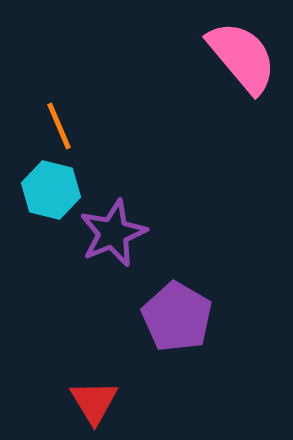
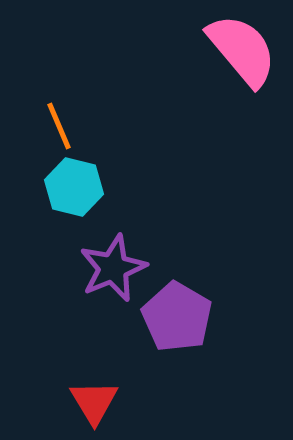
pink semicircle: moved 7 px up
cyan hexagon: moved 23 px right, 3 px up
purple star: moved 35 px down
